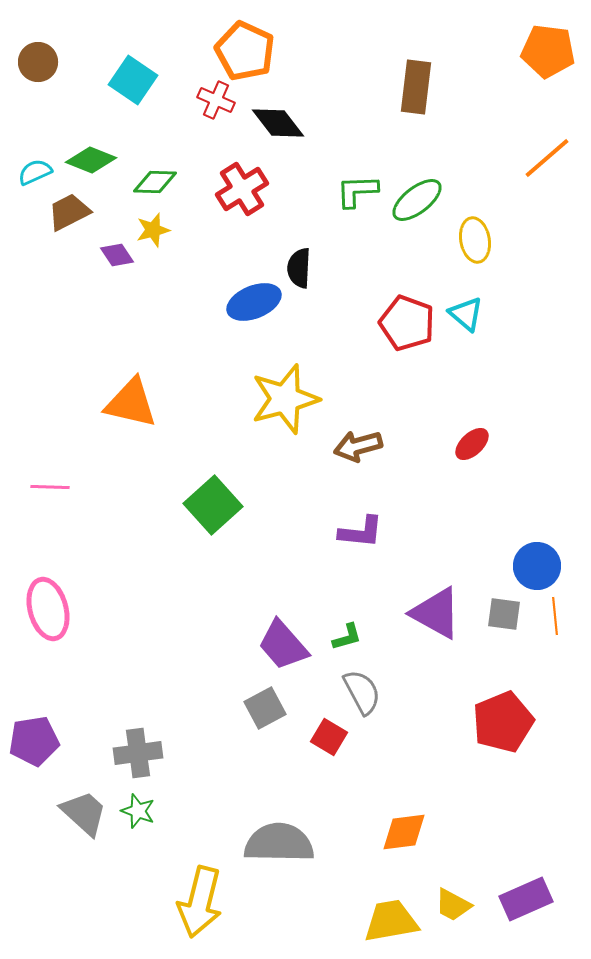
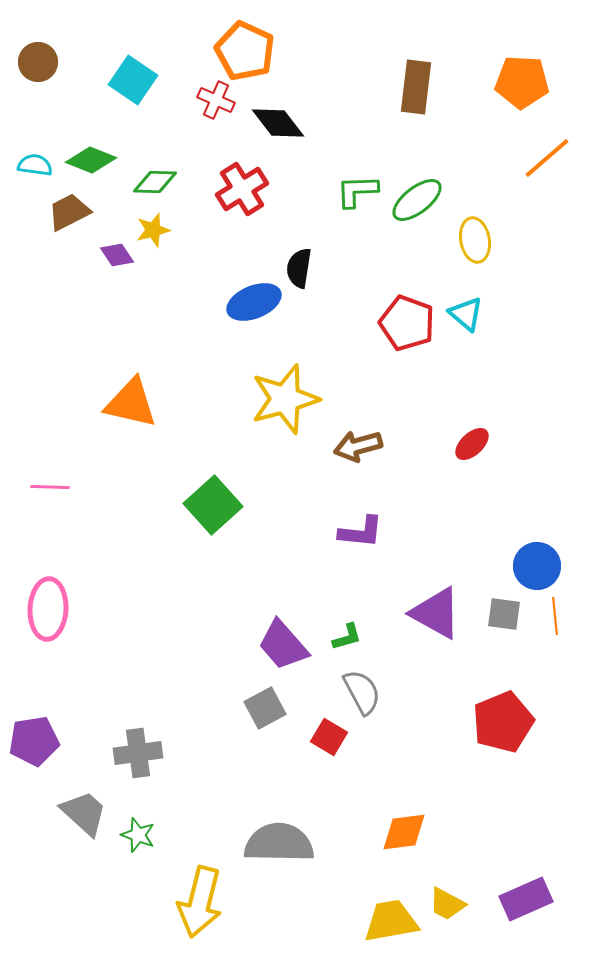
orange pentagon at (548, 51): moved 26 px left, 31 px down; rotated 4 degrees counterclockwise
cyan semicircle at (35, 172): moved 7 px up; rotated 32 degrees clockwise
black semicircle at (299, 268): rotated 6 degrees clockwise
pink ellipse at (48, 609): rotated 18 degrees clockwise
green star at (138, 811): moved 24 px down
yellow trapezoid at (453, 905): moved 6 px left, 1 px up
